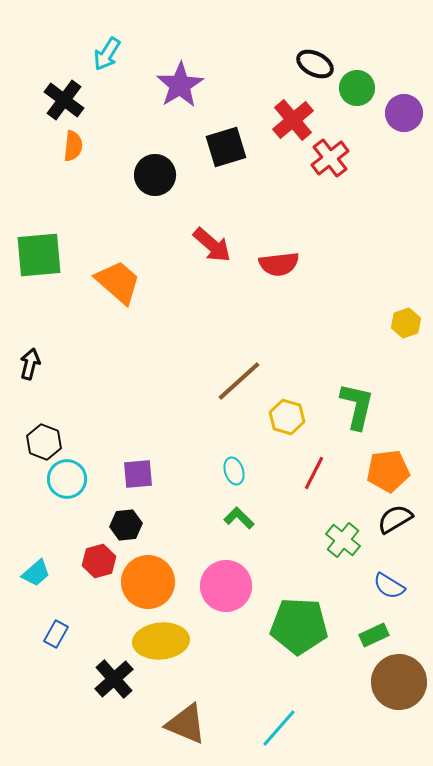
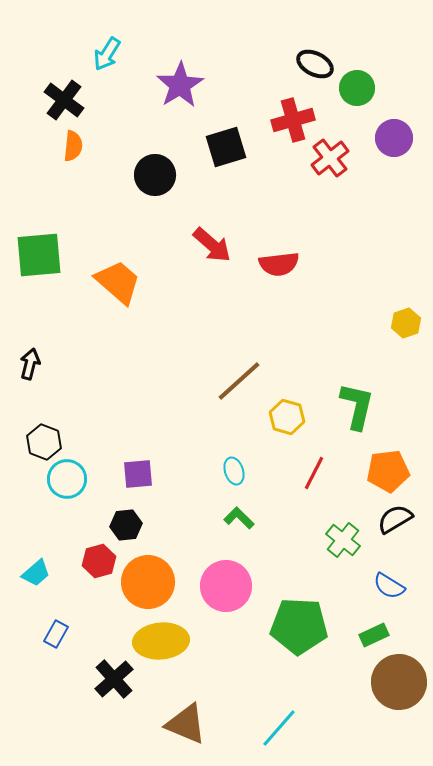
purple circle at (404, 113): moved 10 px left, 25 px down
red cross at (293, 120): rotated 24 degrees clockwise
